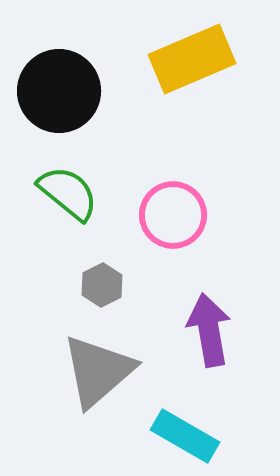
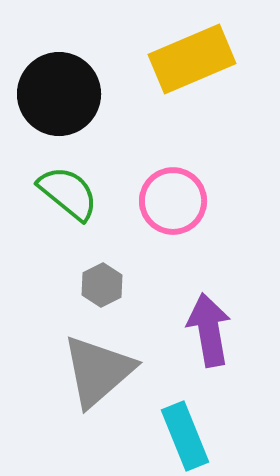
black circle: moved 3 px down
pink circle: moved 14 px up
cyan rectangle: rotated 38 degrees clockwise
